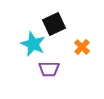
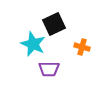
orange cross: rotated 28 degrees counterclockwise
